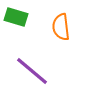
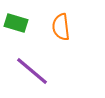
green rectangle: moved 6 px down
